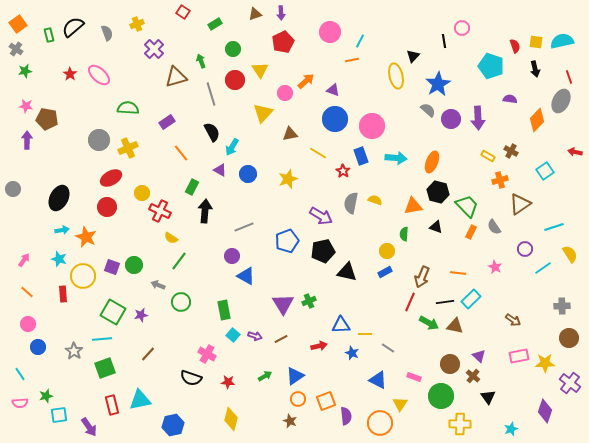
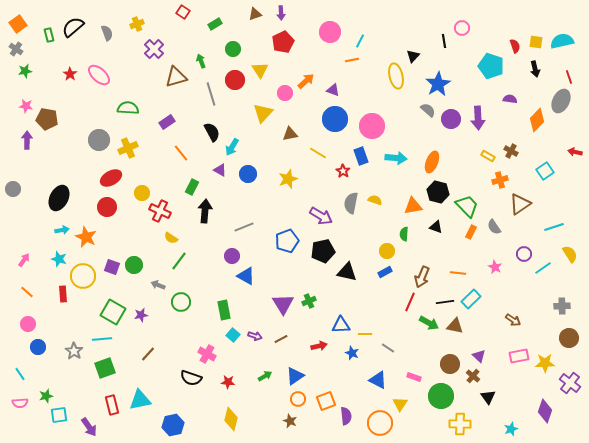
purple circle at (525, 249): moved 1 px left, 5 px down
